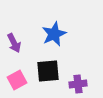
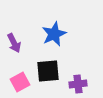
pink square: moved 3 px right, 2 px down
